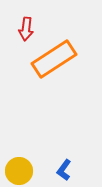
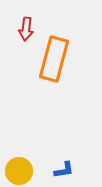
orange rectangle: rotated 42 degrees counterclockwise
blue L-shape: rotated 135 degrees counterclockwise
